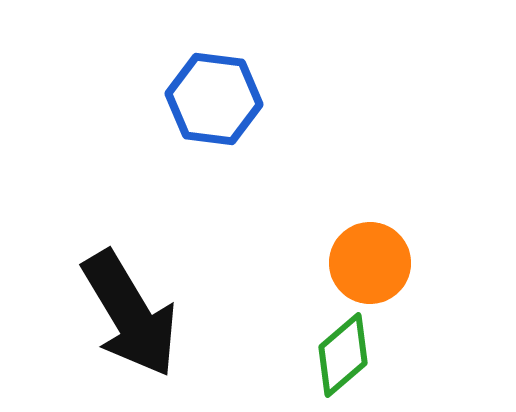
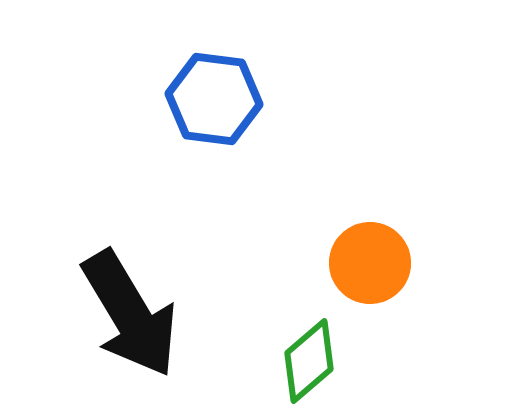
green diamond: moved 34 px left, 6 px down
